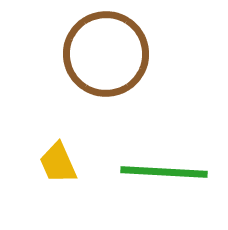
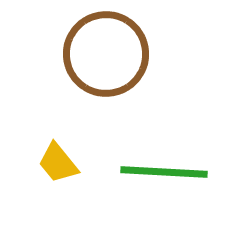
yellow trapezoid: rotated 15 degrees counterclockwise
